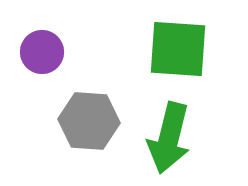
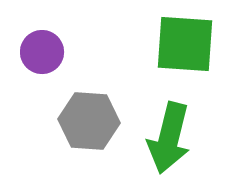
green square: moved 7 px right, 5 px up
